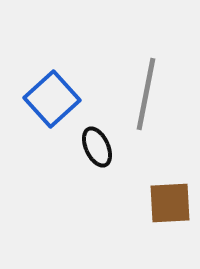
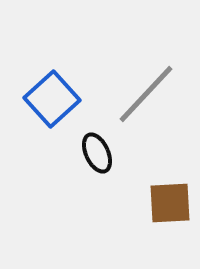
gray line: rotated 32 degrees clockwise
black ellipse: moved 6 px down
